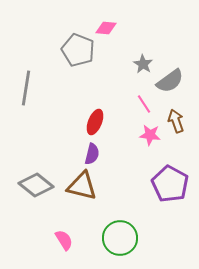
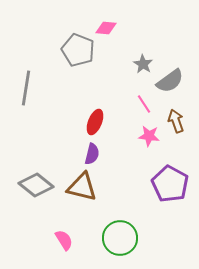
pink star: moved 1 px left, 1 px down
brown triangle: moved 1 px down
